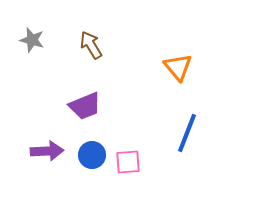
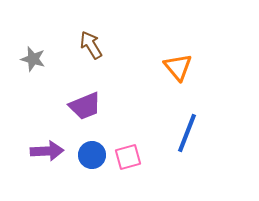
gray star: moved 1 px right, 19 px down
pink square: moved 5 px up; rotated 12 degrees counterclockwise
